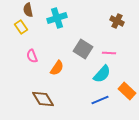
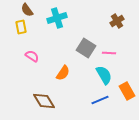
brown semicircle: moved 1 px left; rotated 24 degrees counterclockwise
brown cross: rotated 32 degrees clockwise
yellow rectangle: rotated 24 degrees clockwise
gray square: moved 3 px right, 1 px up
pink semicircle: rotated 144 degrees clockwise
orange semicircle: moved 6 px right, 5 px down
cyan semicircle: moved 2 px right, 1 px down; rotated 72 degrees counterclockwise
orange rectangle: rotated 18 degrees clockwise
brown diamond: moved 1 px right, 2 px down
